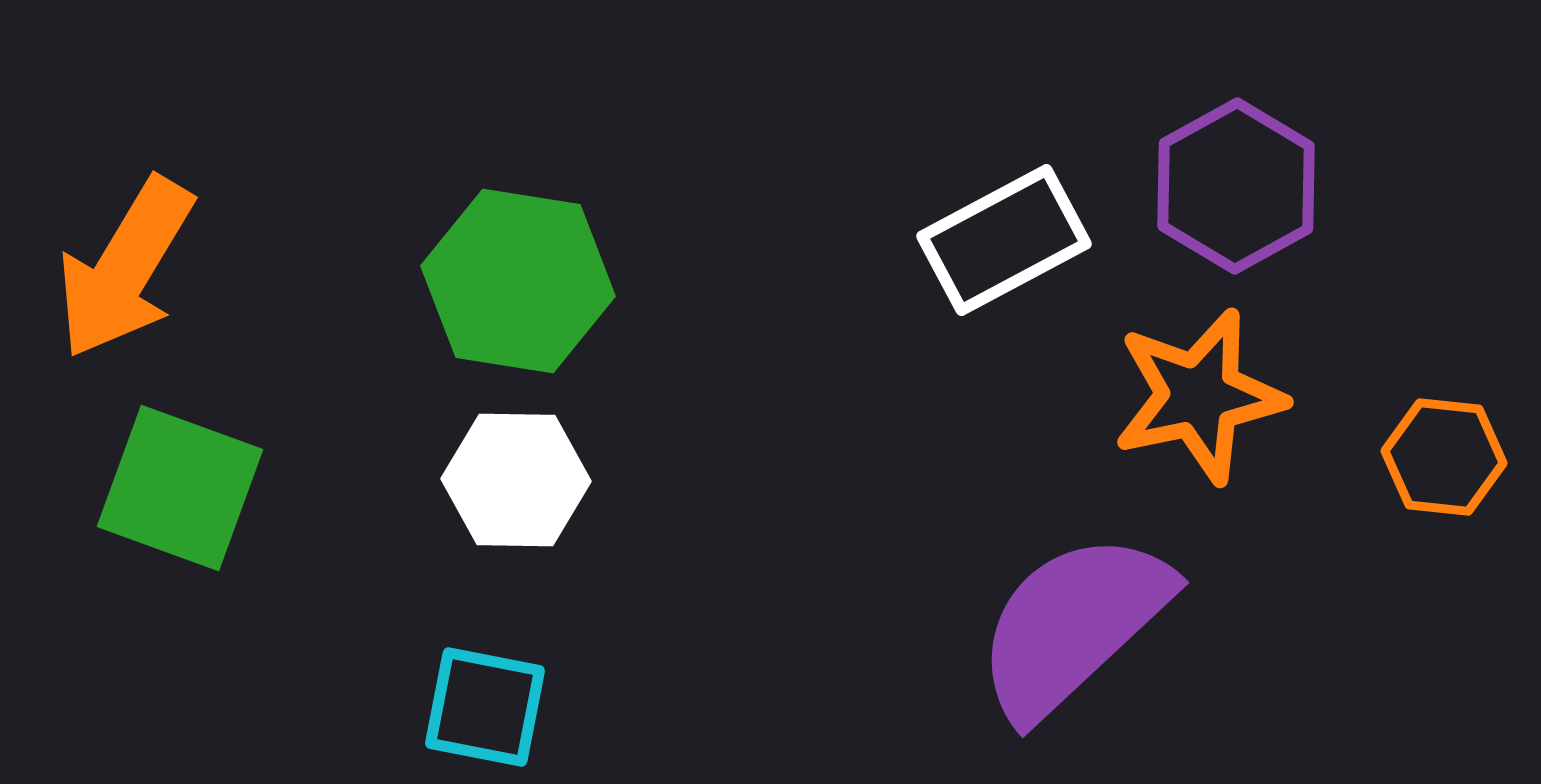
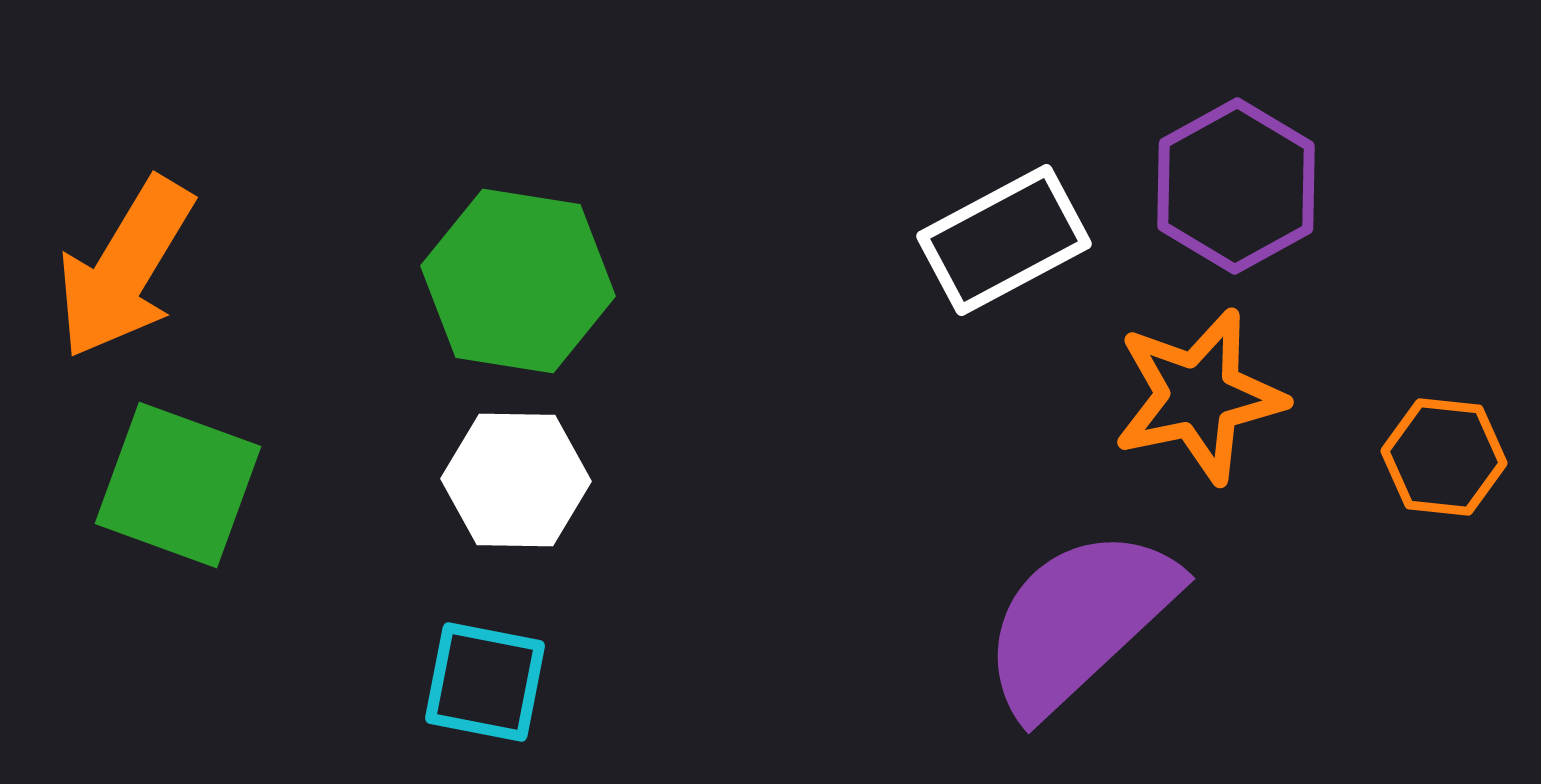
green square: moved 2 px left, 3 px up
purple semicircle: moved 6 px right, 4 px up
cyan square: moved 25 px up
